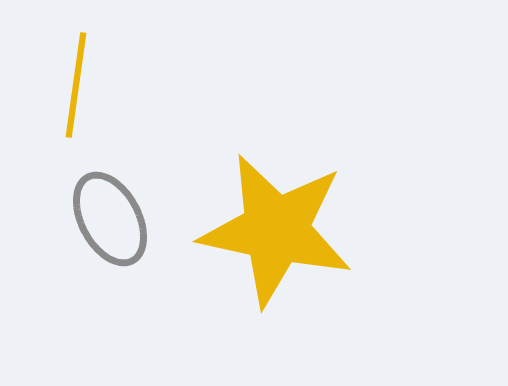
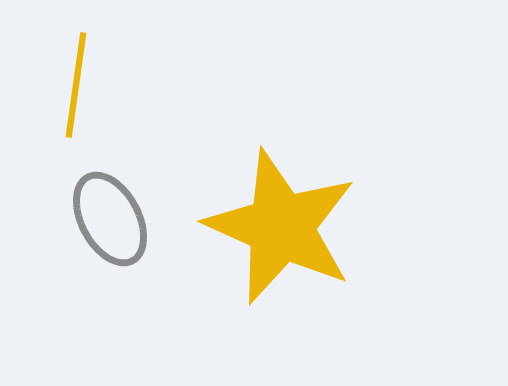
yellow star: moved 5 px right, 3 px up; rotated 12 degrees clockwise
